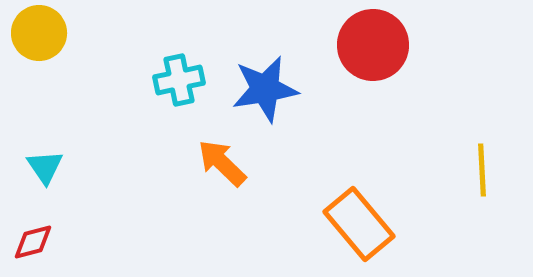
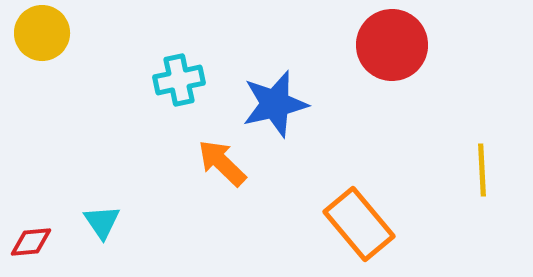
yellow circle: moved 3 px right
red circle: moved 19 px right
blue star: moved 10 px right, 15 px down; rotated 4 degrees counterclockwise
cyan triangle: moved 57 px right, 55 px down
red diamond: moved 2 px left; rotated 9 degrees clockwise
